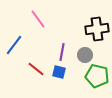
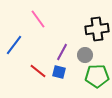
purple line: rotated 18 degrees clockwise
red line: moved 2 px right, 2 px down
green pentagon: rotated 15 degrees counterclockwise
